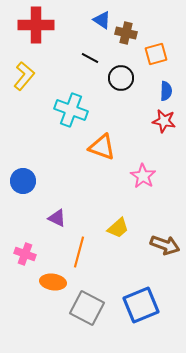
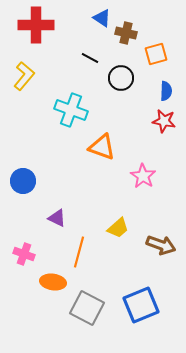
blue triangle: moved 2 px up
brown arrow: moved 4 px left
pink cross: moved 1 px left
